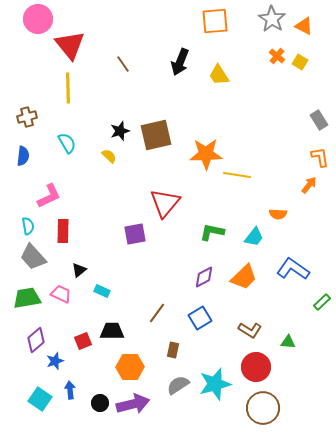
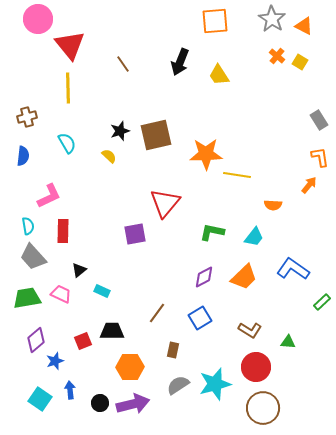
orange semicircle at (278, 214): moved 5 px left, 9 px up
